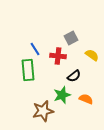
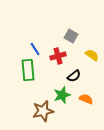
gray square: moved 2 px up; rotated 32 degrees counterclockwise
red cross: rotated 21 degrees counterclockwise
